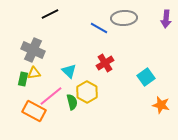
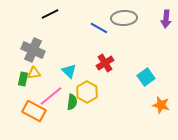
green semicircle: rotated 21 degrees clockwise
